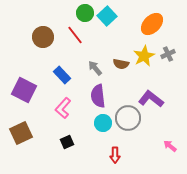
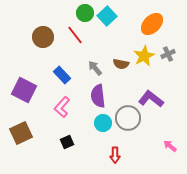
pink L-shape: moved 1 px left, 1 px up
